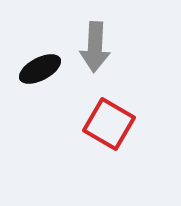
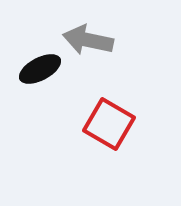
gray arrow: moved 7 px left, 7 px up; rotated 99 degrees clockwise
